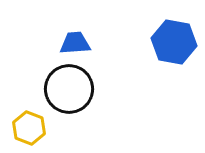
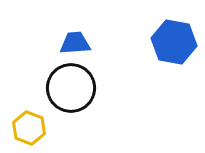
black circle: moved 2 px right, 1 px up
